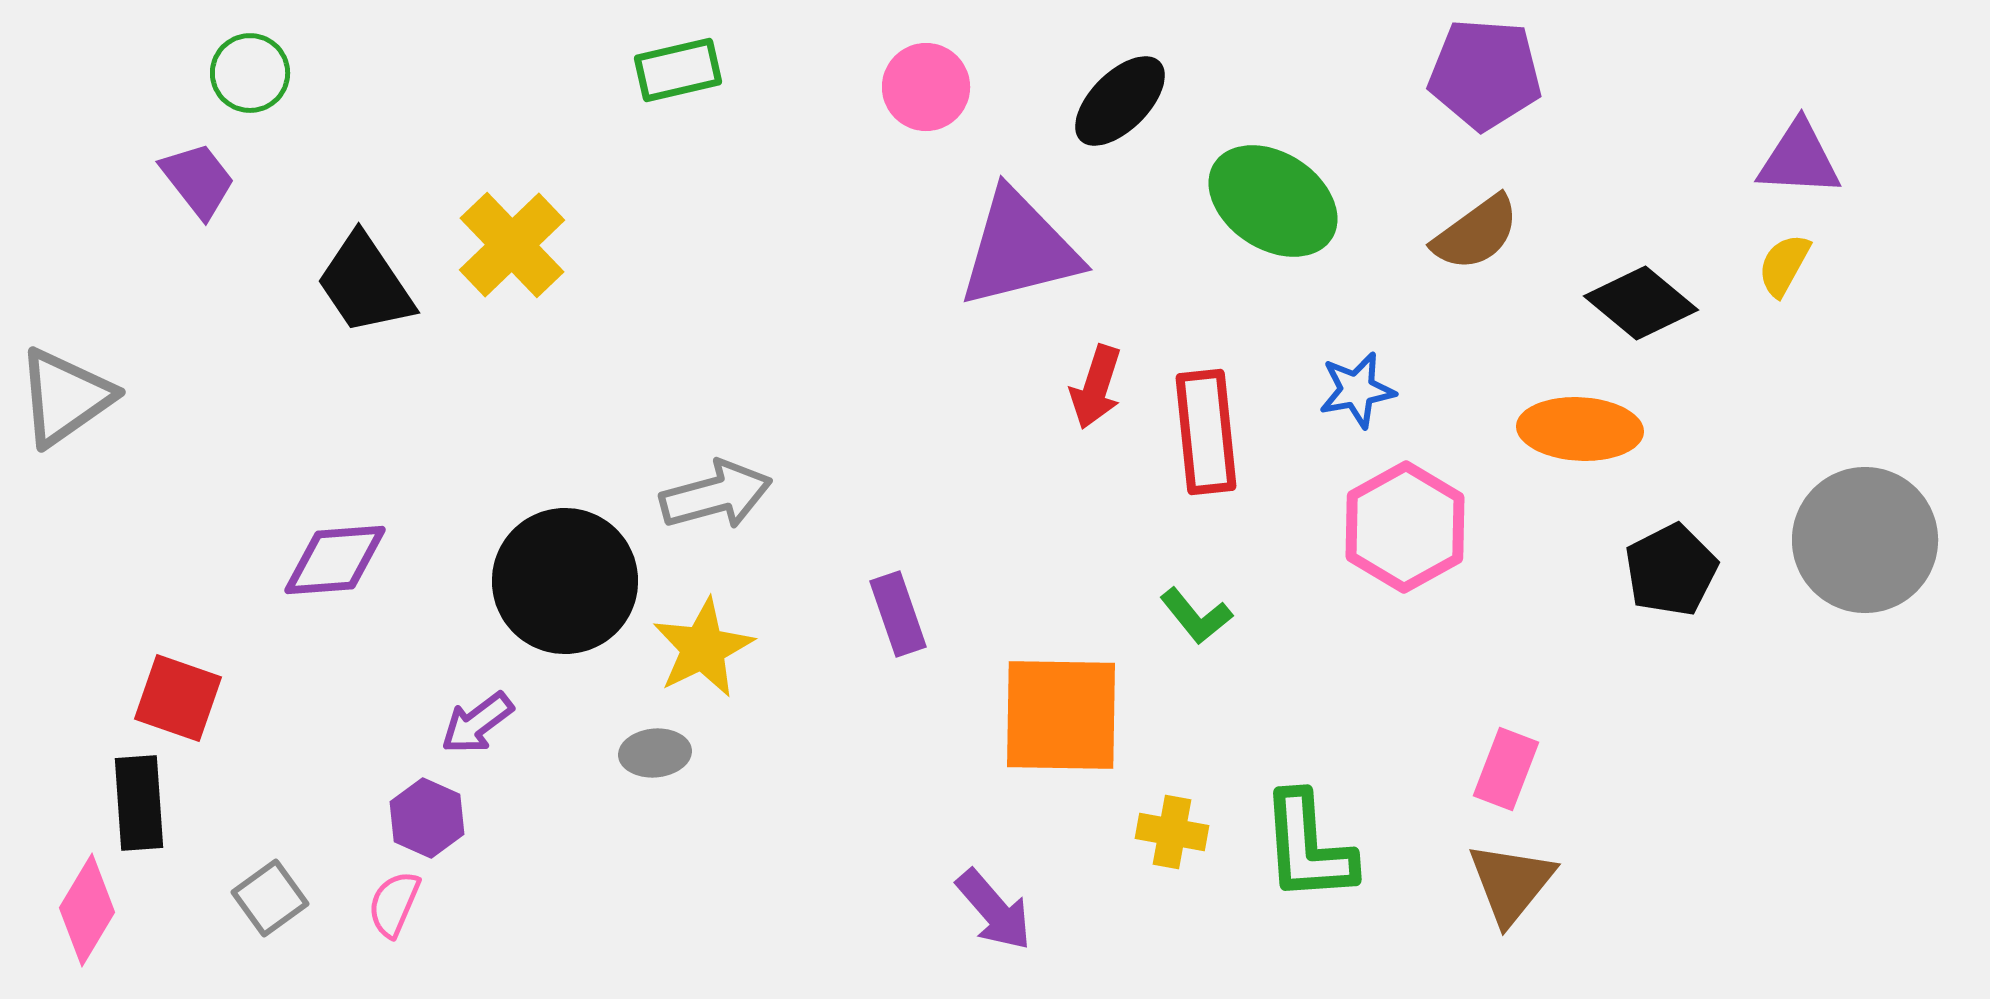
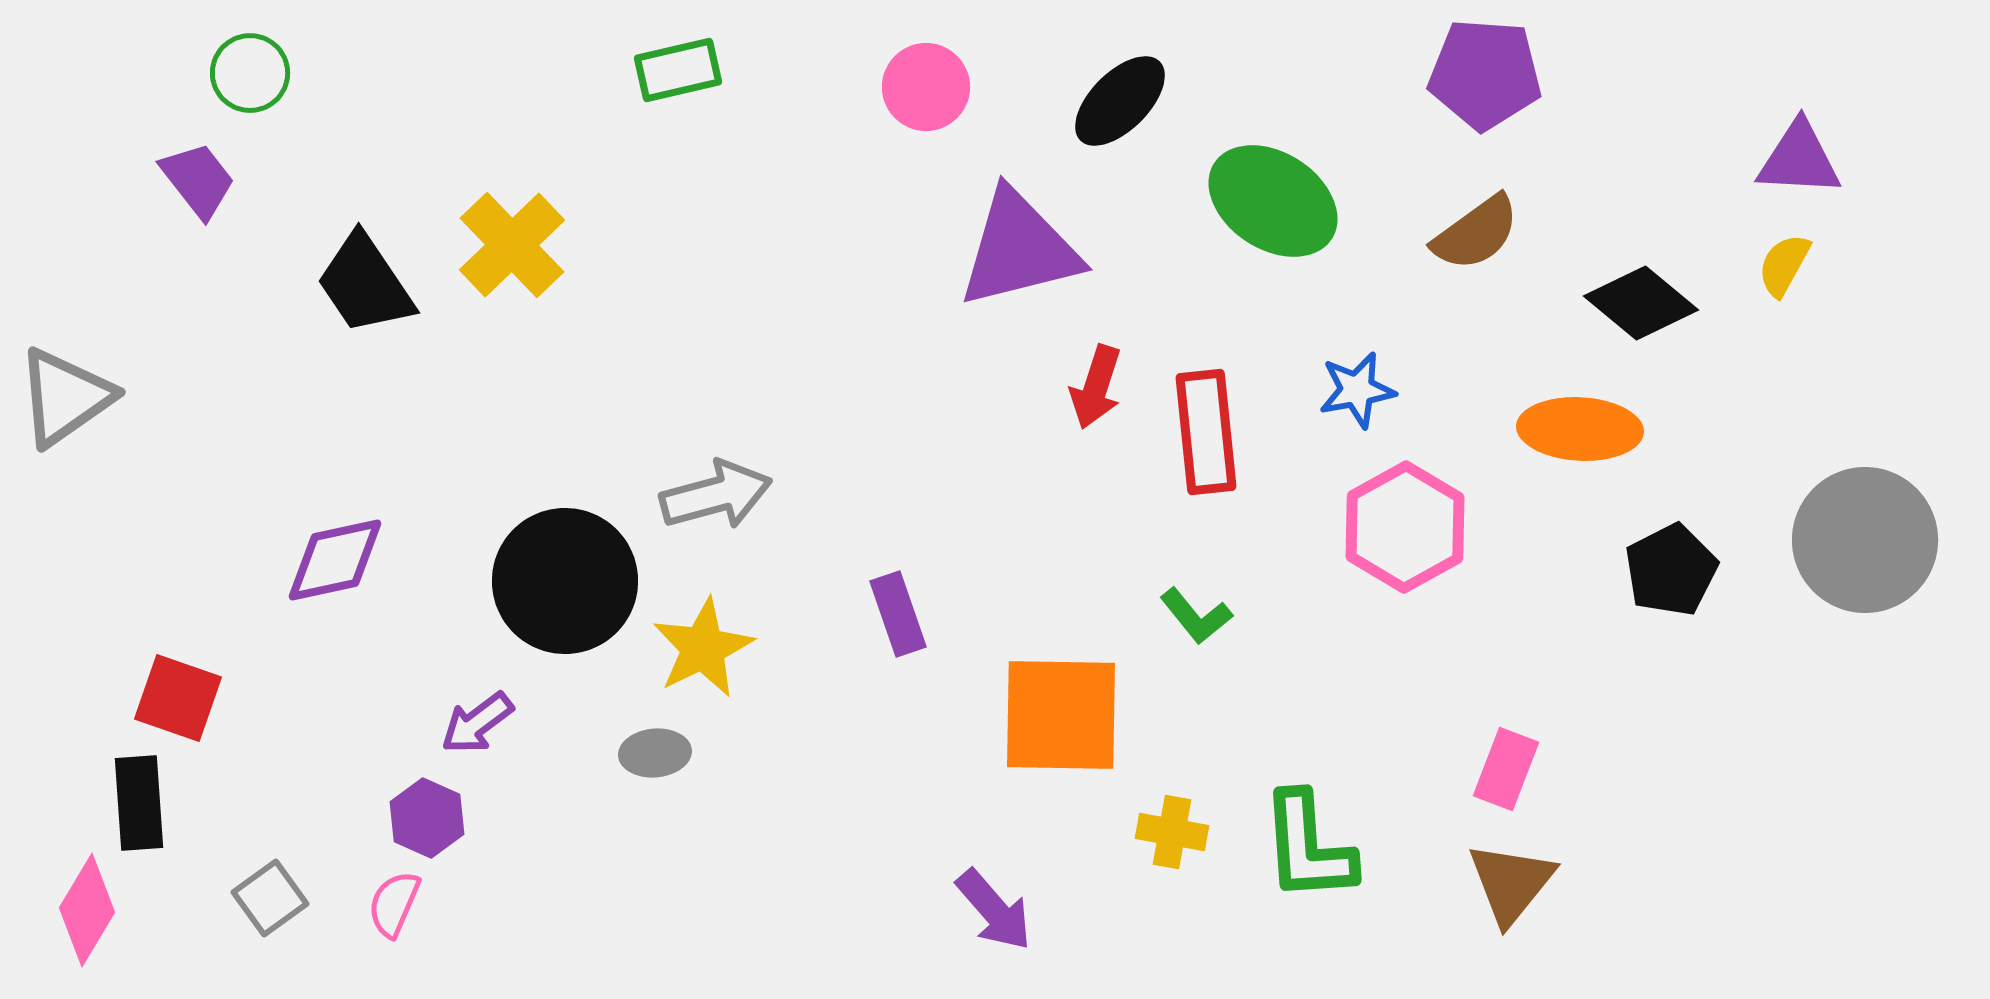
purple diamond at (335, 560): rotated 8 degrees counterclockwise
